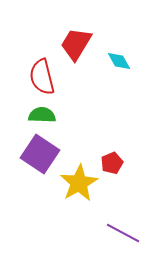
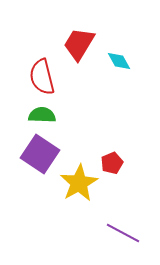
red trapezoid: moved 3 px right
